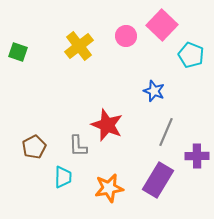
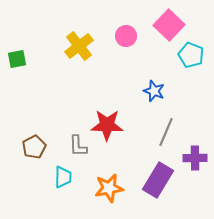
pink square: moved 7 px right
green square: moved 1 px left, 7 px down; rotated 30 degrees counterclockwise
red star: rotated 20 degrees counterclockwise
purple cross: moved 2 px left, 2 px down
